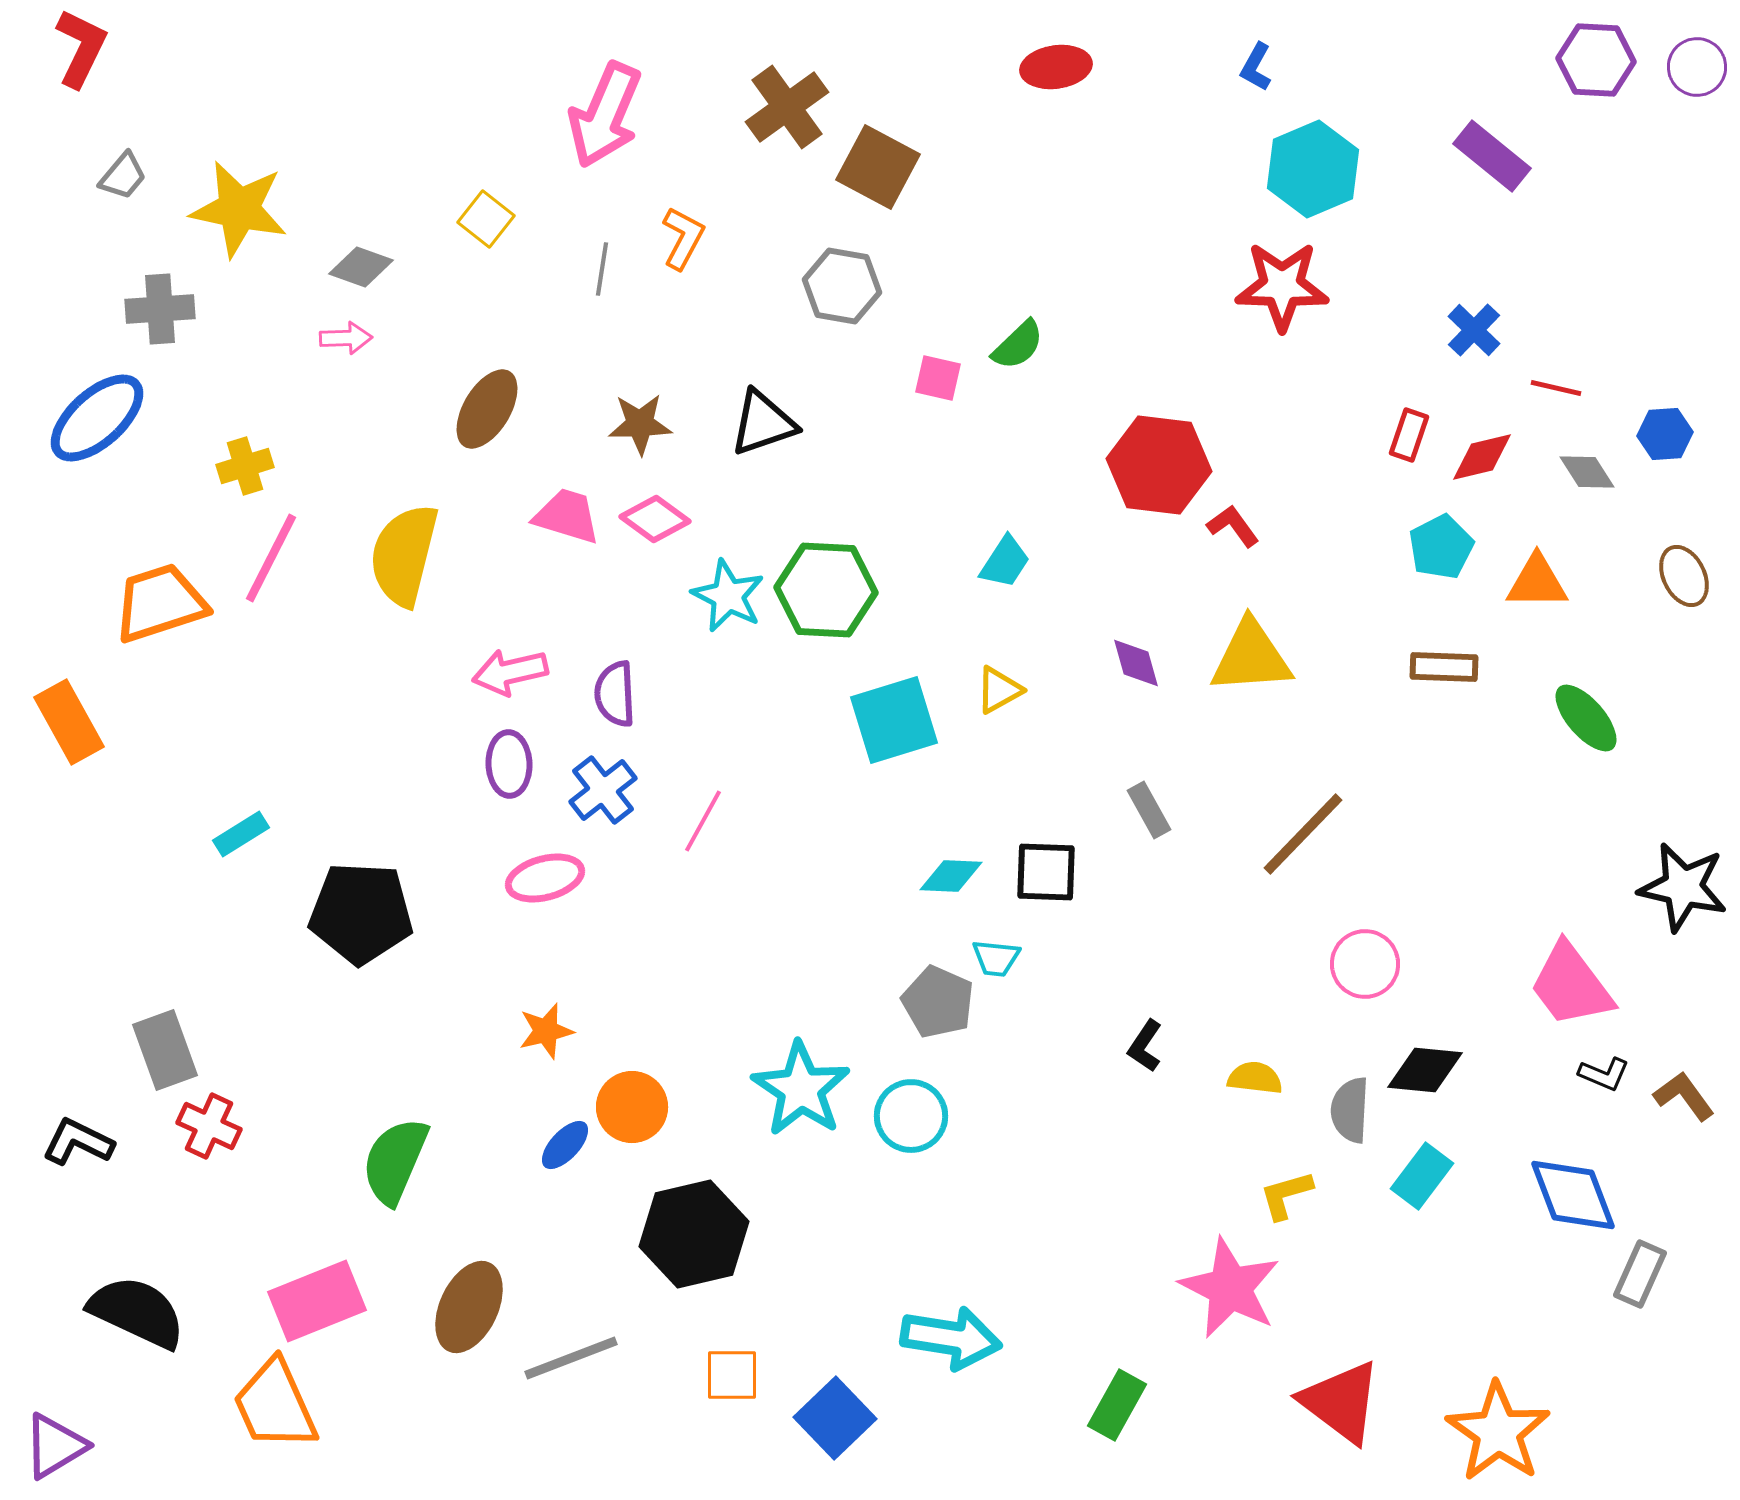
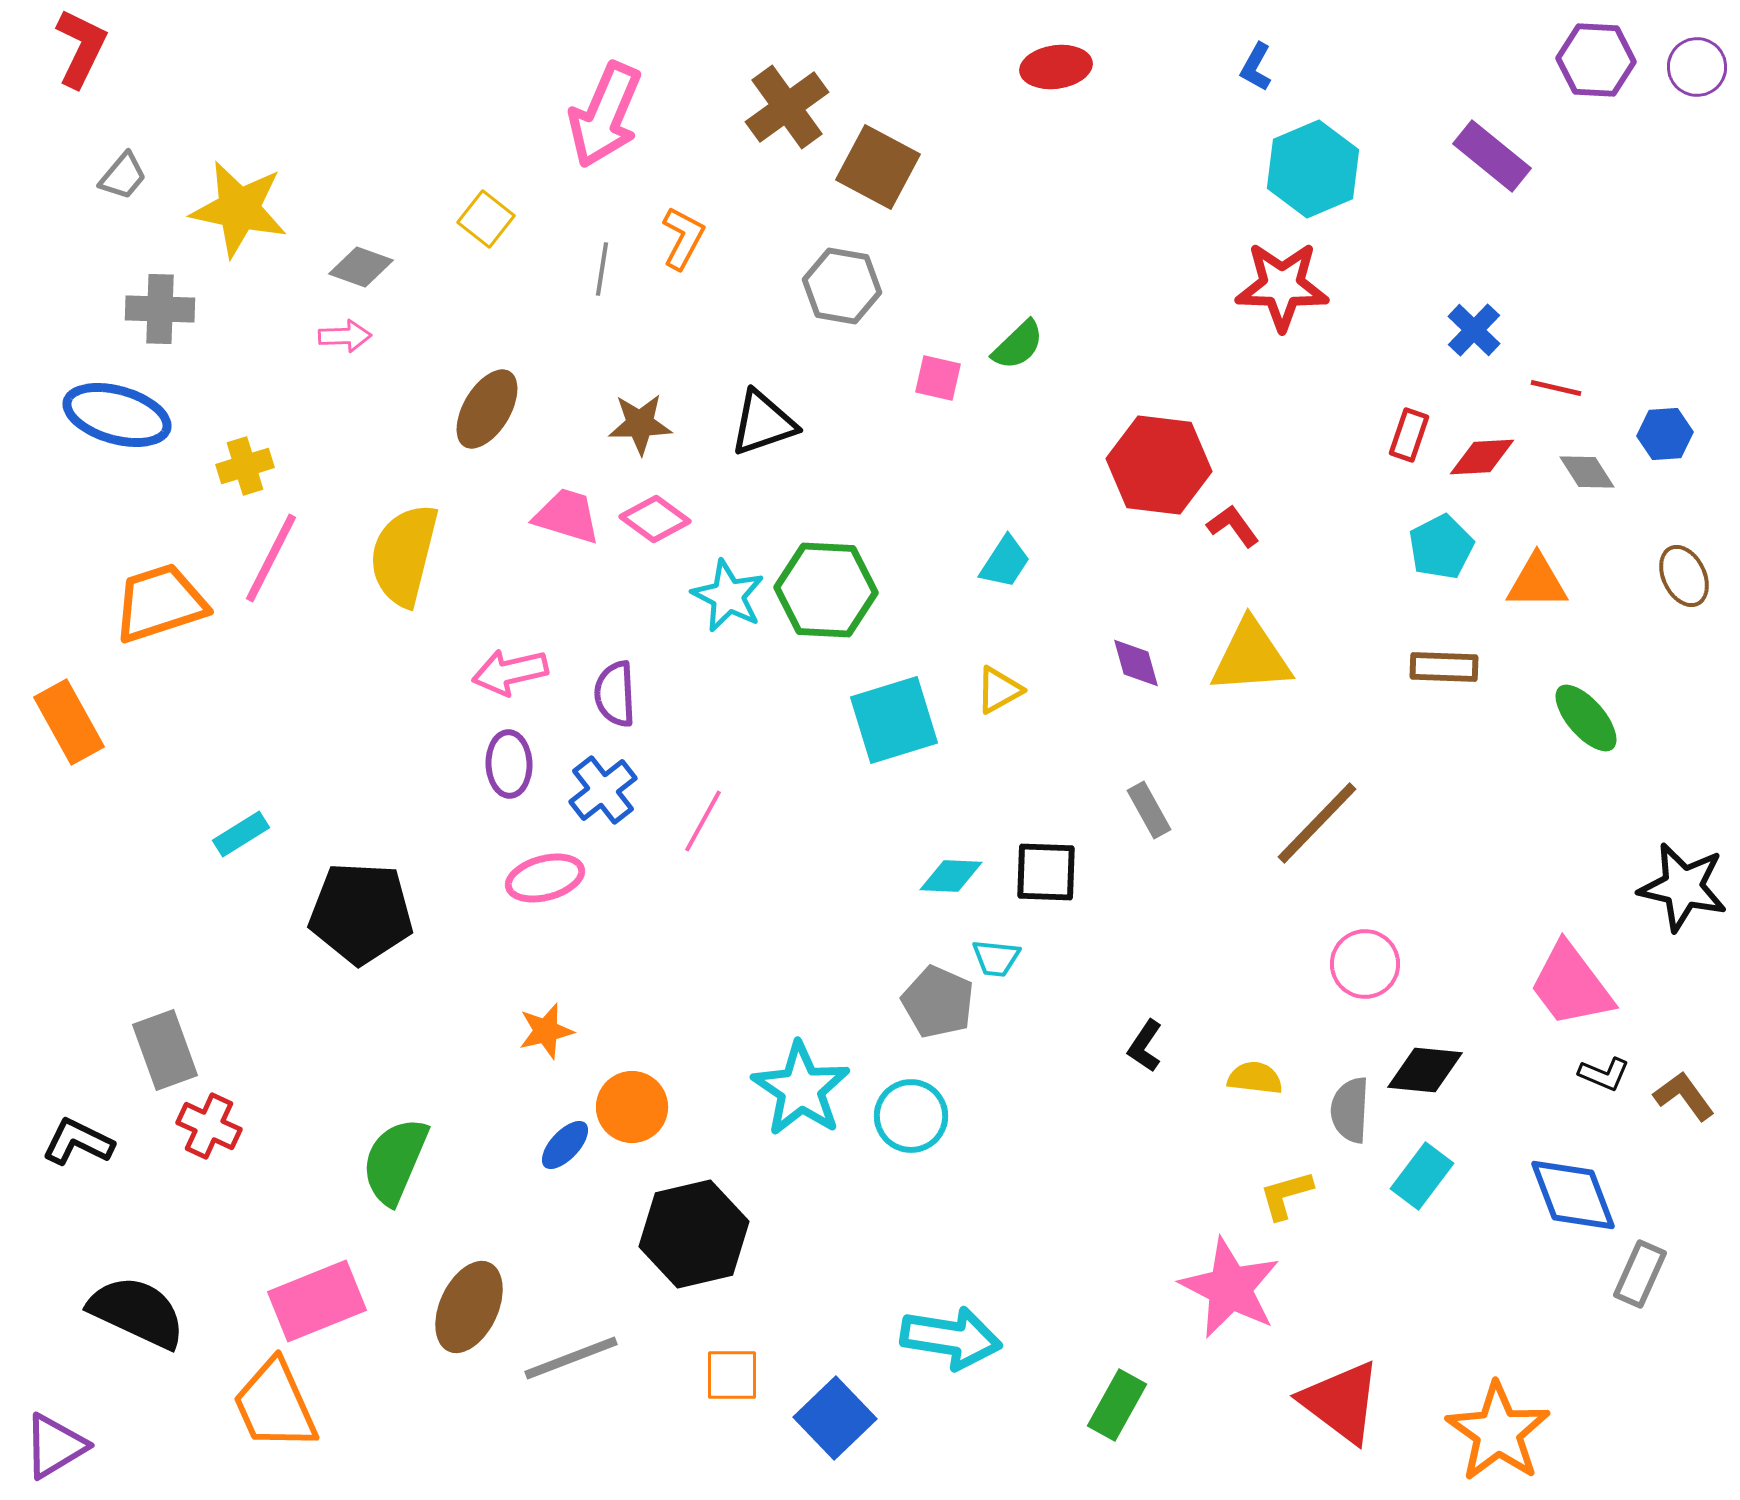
gray cross at (160, 309): rotated 6 degrees clockwise
pink arrow at (346, 338): moved 1 px left, 2 px up
blue ellipse at (97, 418): moved 20 px right, 3 px up; rotated 58 degrees clockwise
red diamond at (1482, 457): rotated 10 degrees clockwise
brown line at (1303, 834): moved 14 px right, 11 px up
